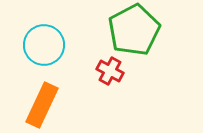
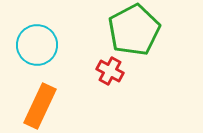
cyan circle: moved 7 px left
orange rectangle: moved 2 px left, 1 px down
